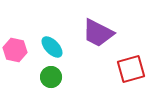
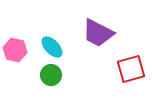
green circle: moved 2 px up
